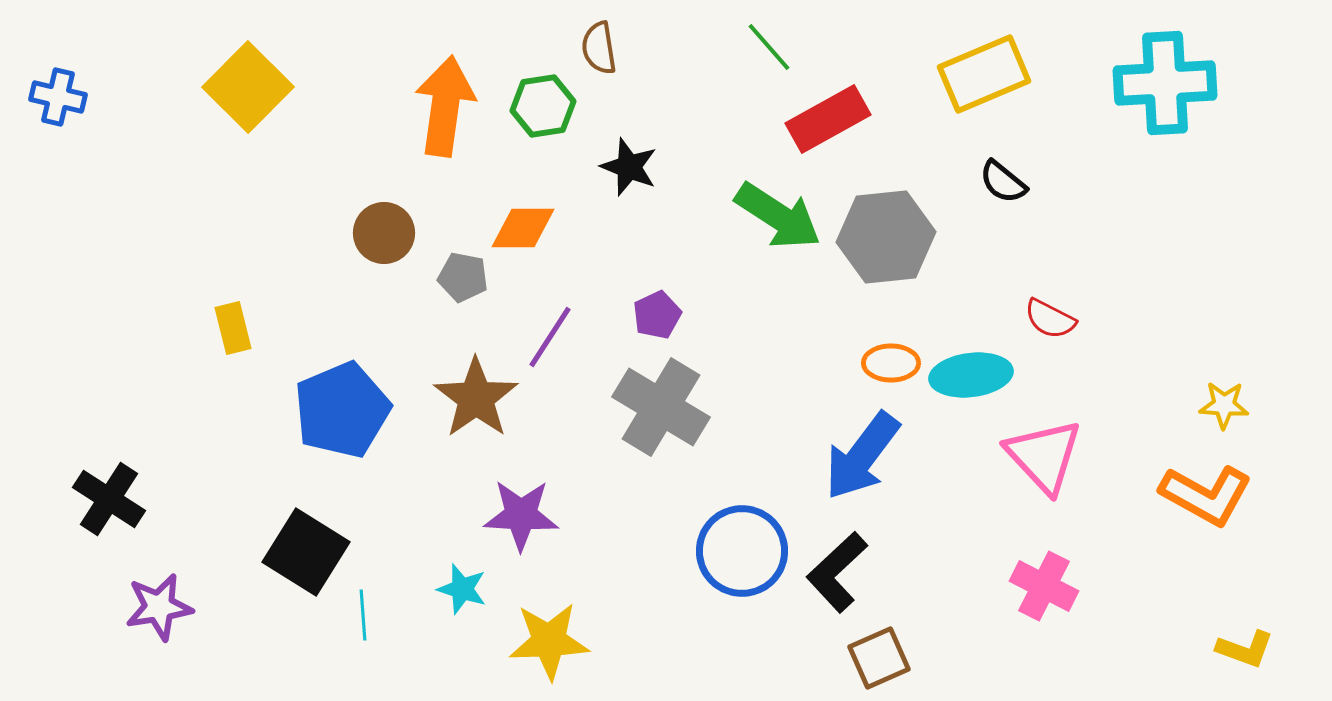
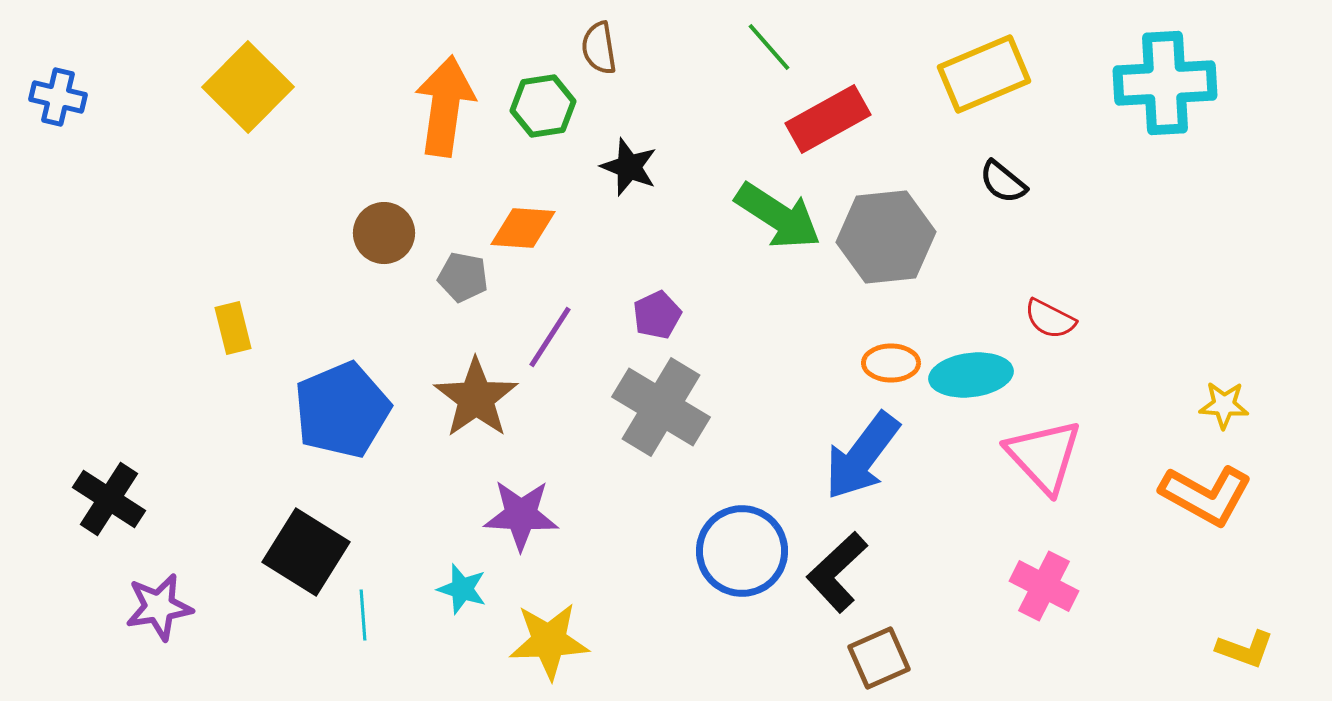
orange diamond at (523, 228): rotated 4 degrees clockwise
